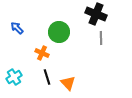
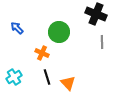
gray line: moved 1 px right, 4 px down
